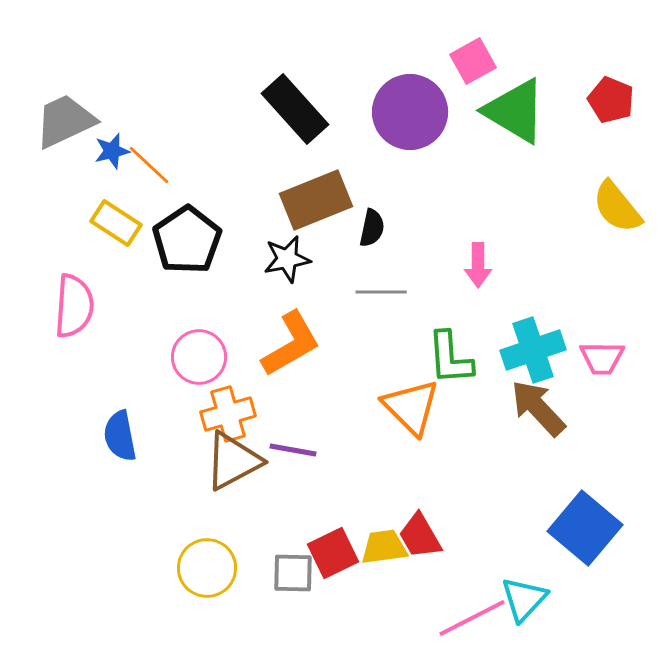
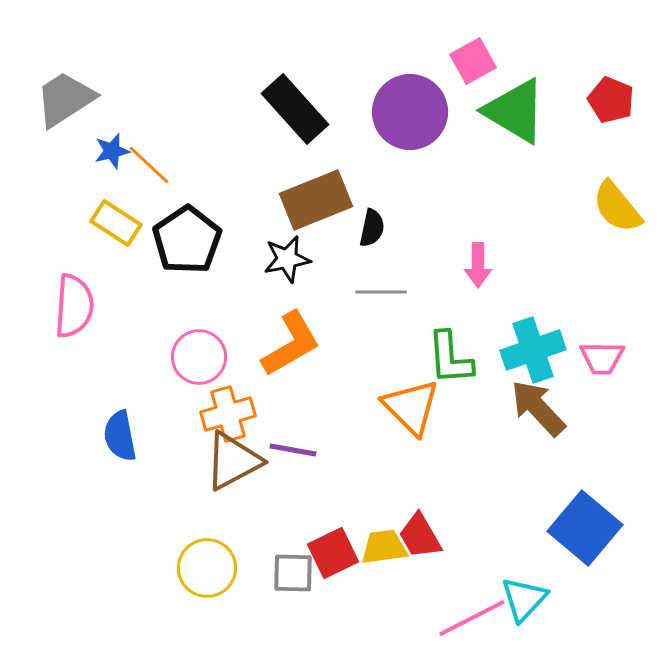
gray trapezoid: moved 22 px up; rotated 8 degrees counterclockwise
